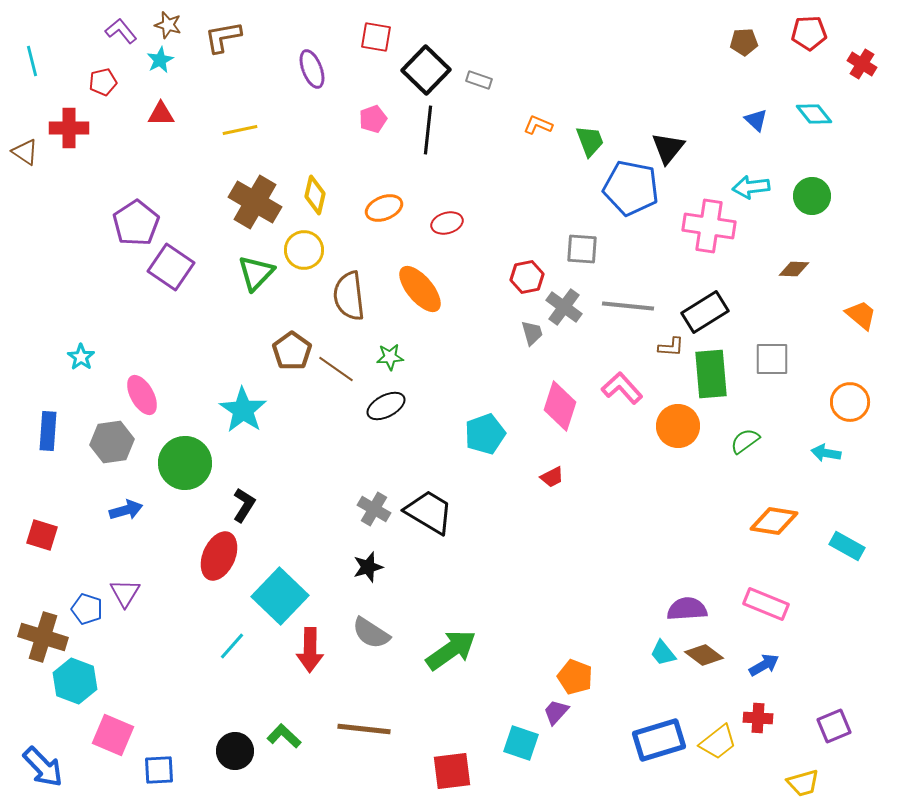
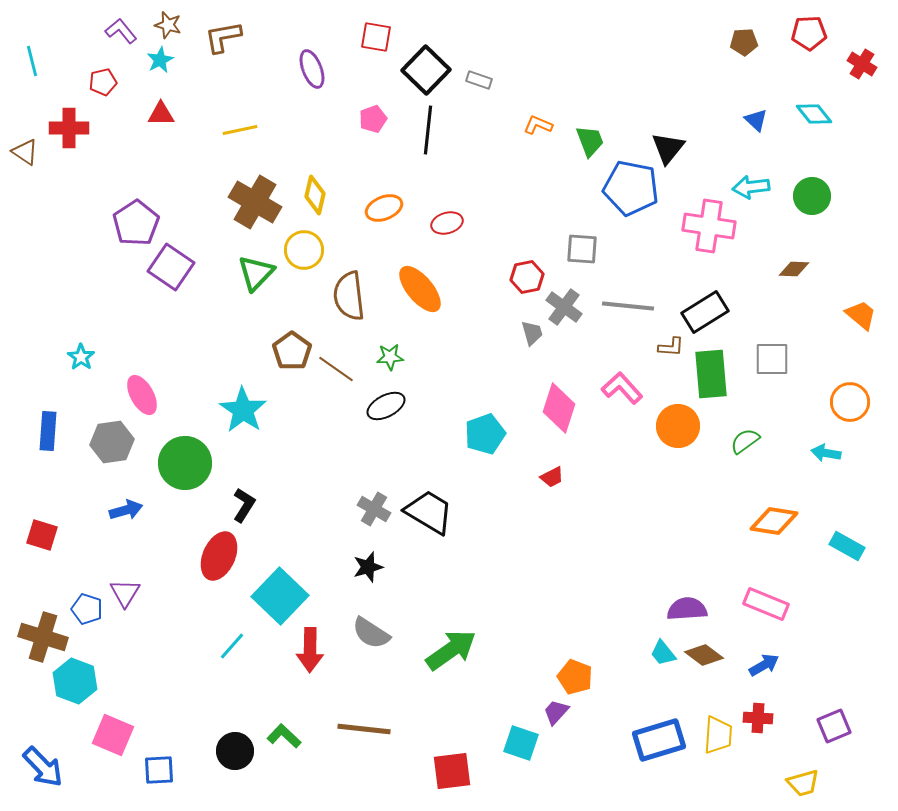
pink diamond at (560, 406): moved 1 px left, 2 px down
yellow trapezoid at (718, 742): moved 7 px up; rotated 48 degrees counterclockwise
